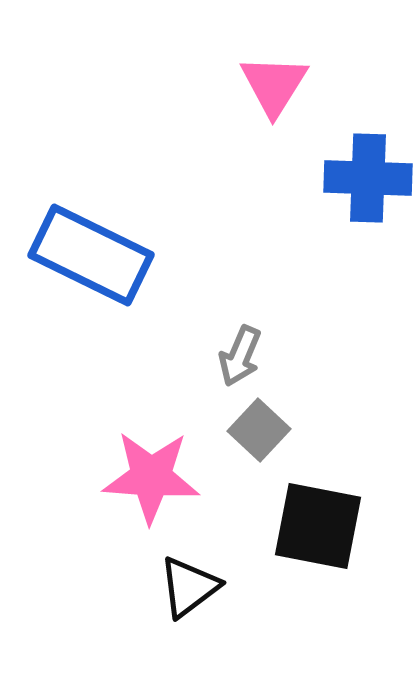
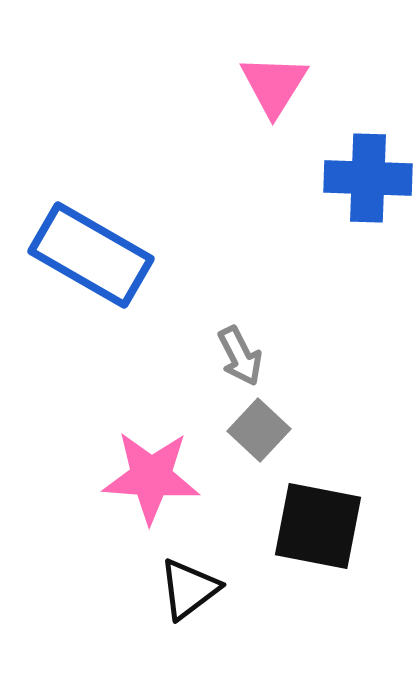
blue rectangle: rotated 4 degrees clockwise
gray arrow: rotated 50 degrees counterclockwise
black triangle: moved 2 px down
